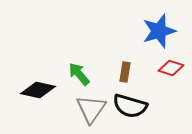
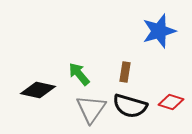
red diamond: moved 34 px down
